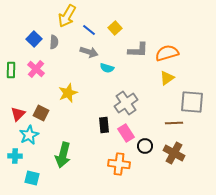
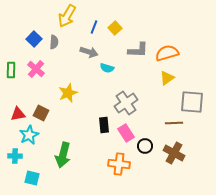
blue line: moved 5 px right, 3 px up; rotated 72 degrees clockwise
red triangle: rotated 35 degrees clockwise
